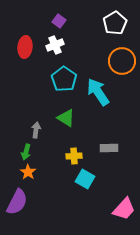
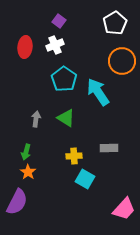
gray arrow: moved 11 px up
